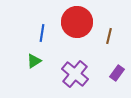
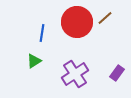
brown line: moved 4 px left, 18 px up; rotated 35 degrees clockwise
purple cross: rotated 16 degrees clockwise
